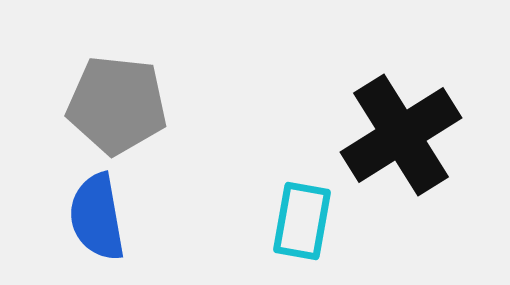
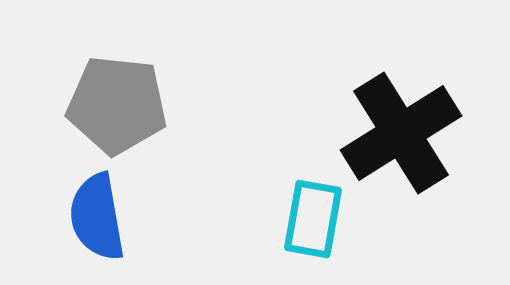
black cross: moved 2 px up
cyan rectangle: moved 11 px right, 2 px up
